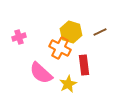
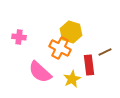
brown line: moved 5 px right, 20 px down
pink cross: rotated 24 degrees clockwise
red rectangle: moved 5 px right
pink semicircle: moved 1 px left, 1 px up
yellow star: moved 4 px right, 5 px up
